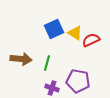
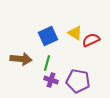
blue square: moved 6 px left, 7 px down
purple cross: moved 1 px left, 8 px up
